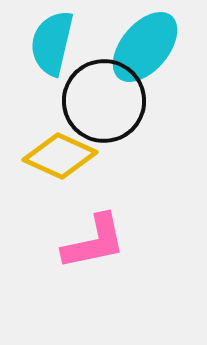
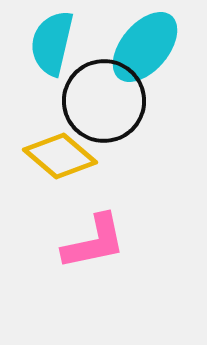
yellow diamond: rotated 16 degrees clockwise
